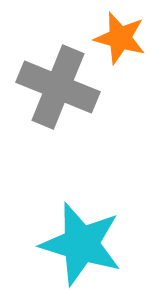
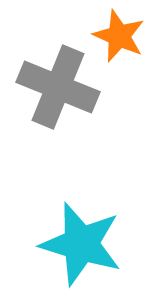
orange star: moved 1 px left, 2 px up; rotated 8 degrees clockwise
